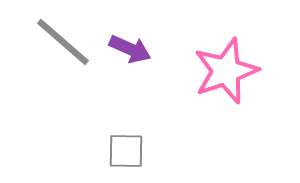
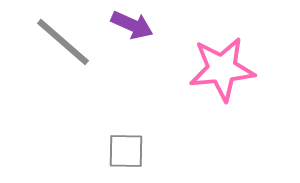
purple arrow: moved 2 px right, 24 px up
pink star: moved 4 px left, 2 px up; rotated 14 degrees clockwise
